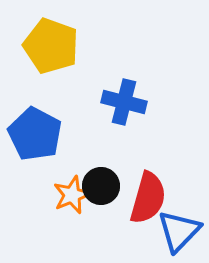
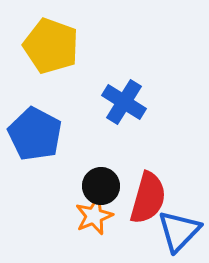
blue cross: rotated 18 degrees clockwise
orange star: moved 22 px right, 21 px down
